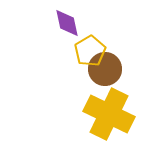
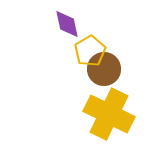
purple diamond: moved 1 px down
brown circle: moved 1 px left
